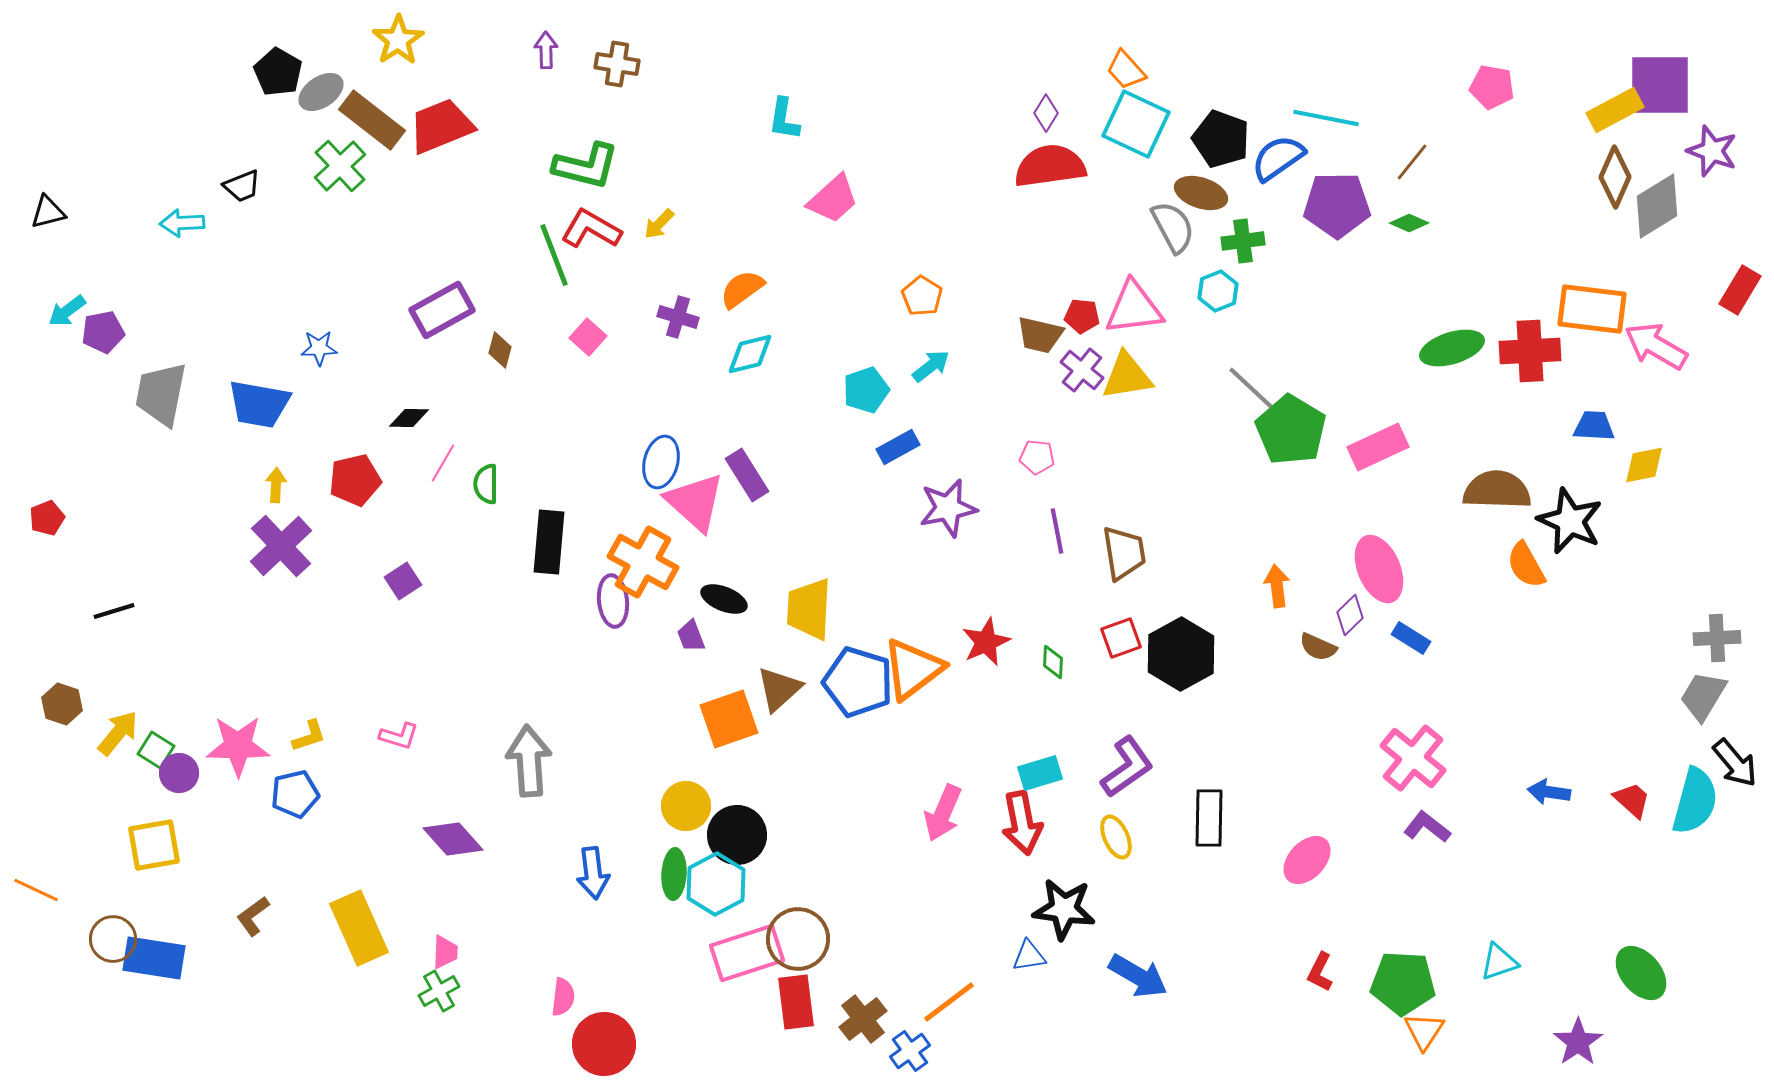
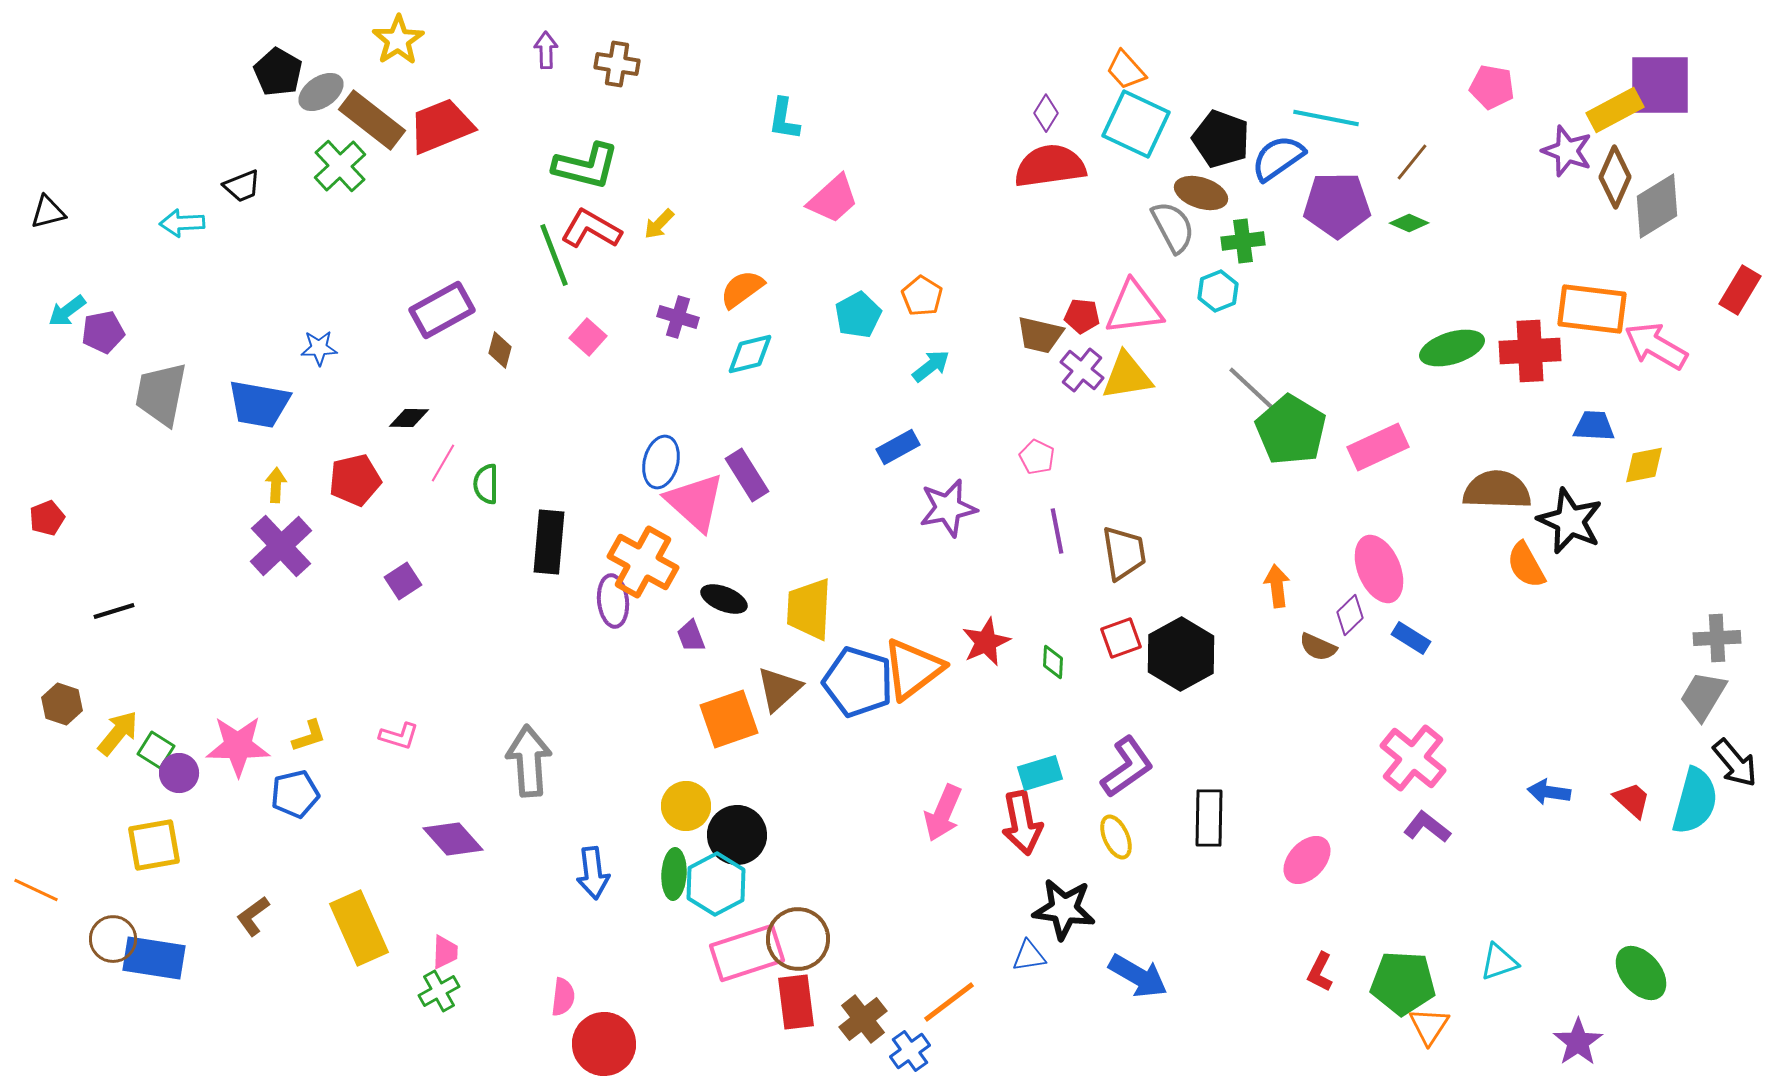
purple star at (1712, 151): moved 145 px left
cyan pentagon at (866, 390): moved 8 px left, 75 px up; rotated 9 degrees counterclockwise
pink pentagon at (1037, 457): rotated 20 degrees clockwise
orange triangle at (1424, 1031): moved 5 px right, 5 px up
